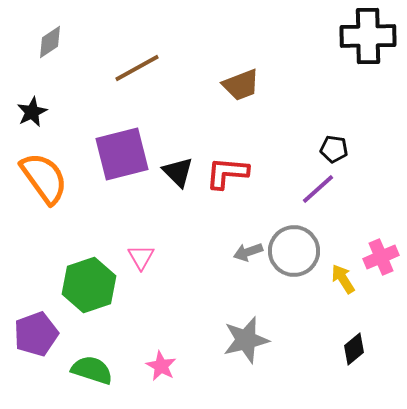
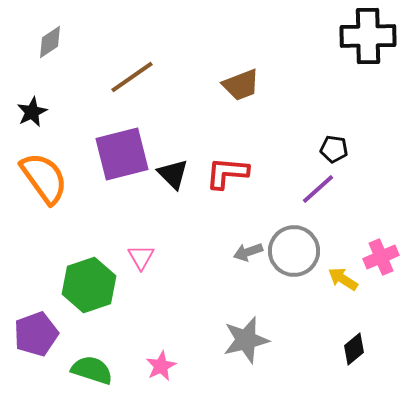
brown line: moved 5 px left, 9 px down; rotated 6 degrees counterclockwise
black triangle: moved 5 px left, 2 px down
yellow arrow: rotated 24 degrees counterclockwise
pink star: rotated 16 degrees clockwise
